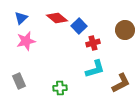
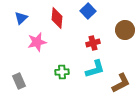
red diamond: rotated 55 degrees clockwise
blue square: moved 9 px right, 15 px up
pink star: moved 11 px right, 1 px down
green cross: moved 2 px right, 16 px up
